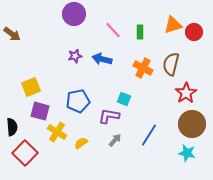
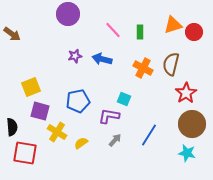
purple circle: moved 6 px left
red square: rotated 35 degrees counterclockwise
